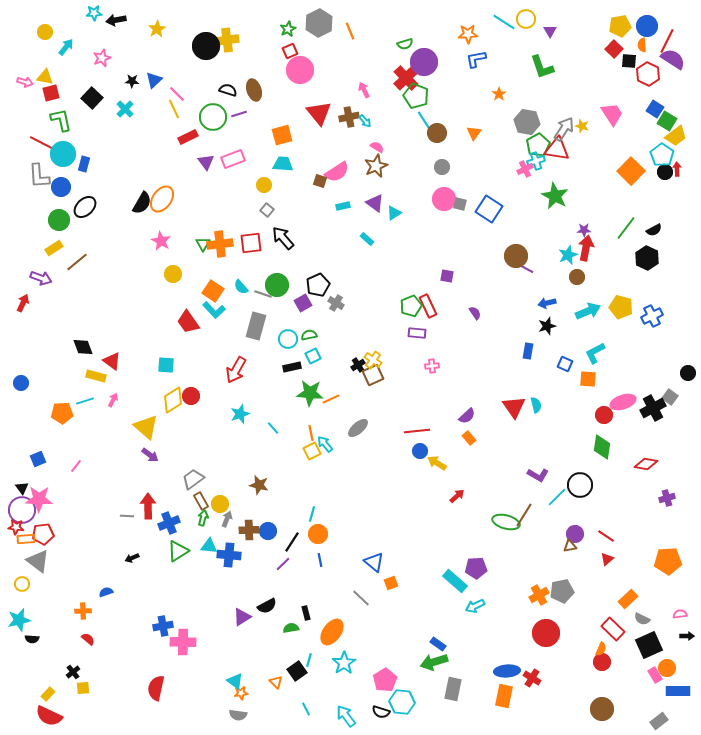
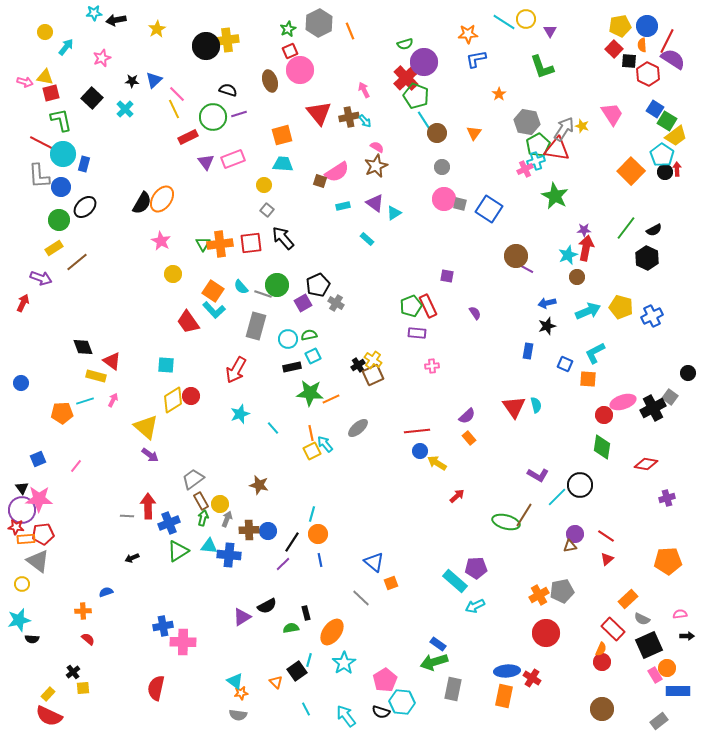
brown ellipse at (254, 90): moved 16 px right, 9 px up
